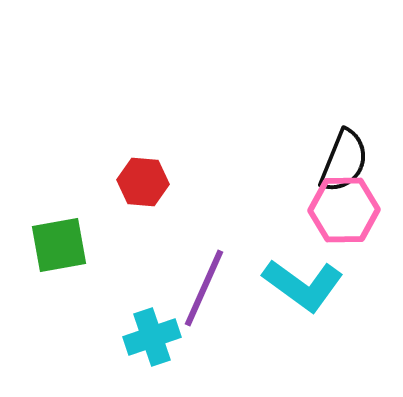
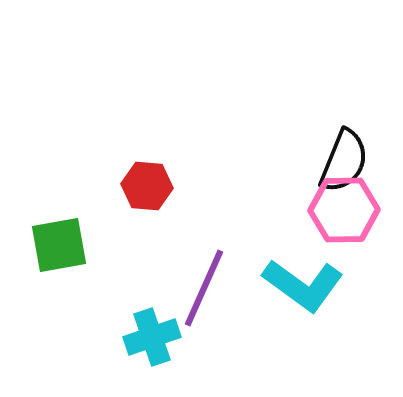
red hexagon: moved 4 px right, 4 px down
